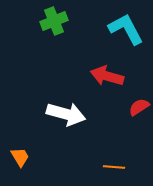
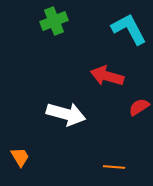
cyan L-shape: moved 3 px right
